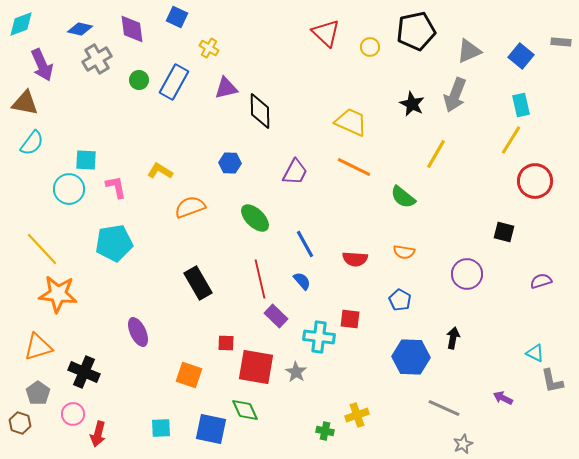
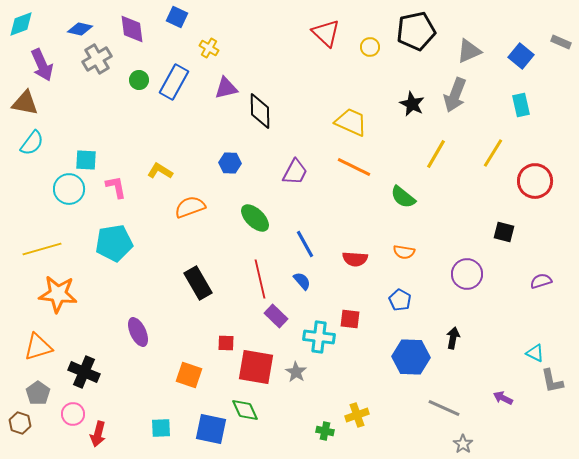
gray rectangle at (561, 42): rotated 18 degrees clockwise
yellow line at (511, 140): moved 18 px left, 13 px down
yellow line at (42, 249): rotated 63 degrees counterclockwise
gray star at (463, 444): rotated 12 degrees counterclockwise
